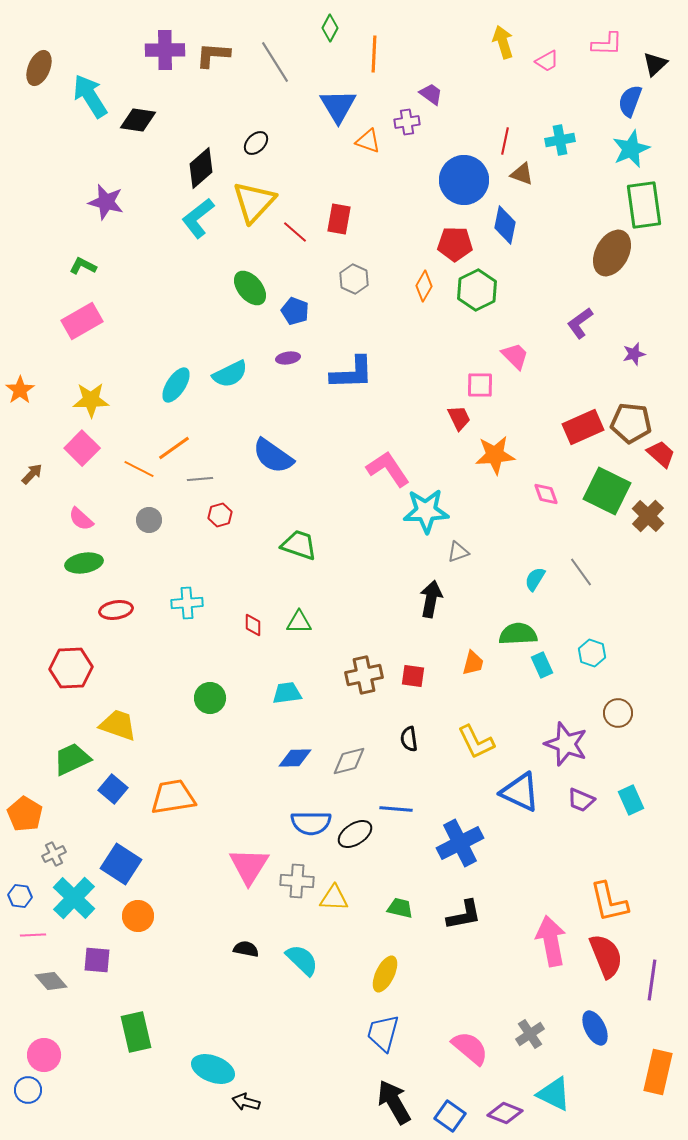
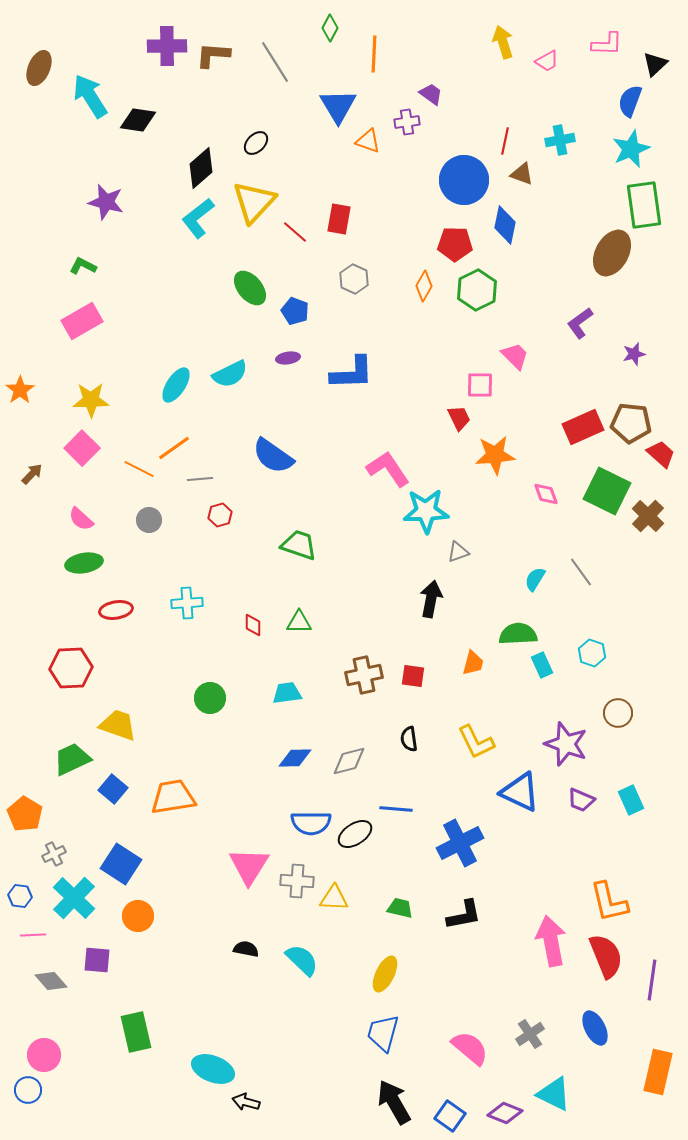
purple cross at (165, 50): moved 2 px right, 4 px up
